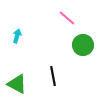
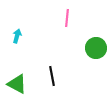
pink line: rotated 54 degrees clockwise
green circle: moved 13 px right, 3 px down
black line: moved 1 px left
